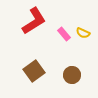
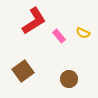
pink rectangle: moved 5 px left, 2 px down
brown square: moved 11 px left
brown circle: moved 3 px left, 4 px down
